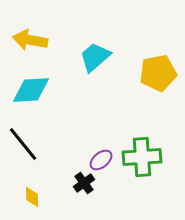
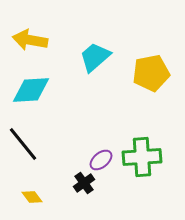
yellow pentagon: moved 7 px left
yellow diamond: rotated 35 degrees counterclockwise
